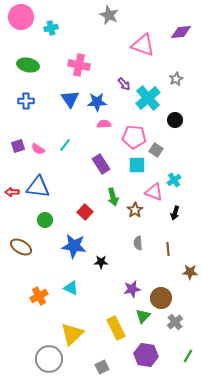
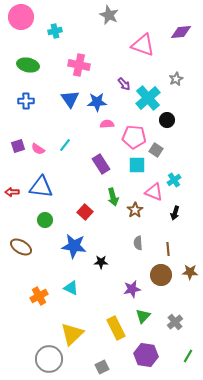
cyan cross at (51, 28): moved 4 px right, 3 px down
black circle at (175, 120): moved 8 px left
pink semicircle at (104, 124): moved 3 px right
blue triangle at (38, 187): moved 3 px right
brown circle at (161, 298): moved 23 px up
